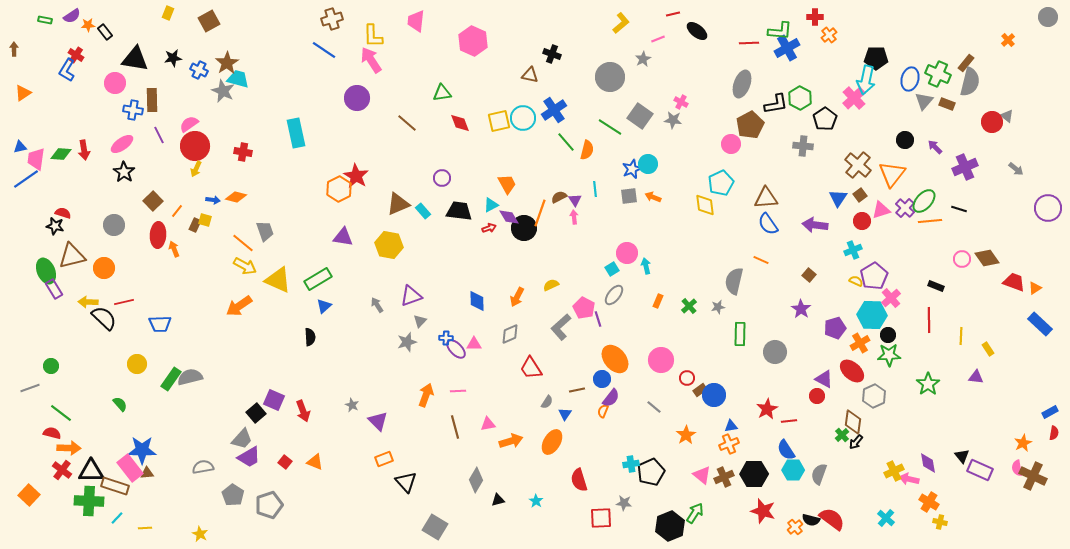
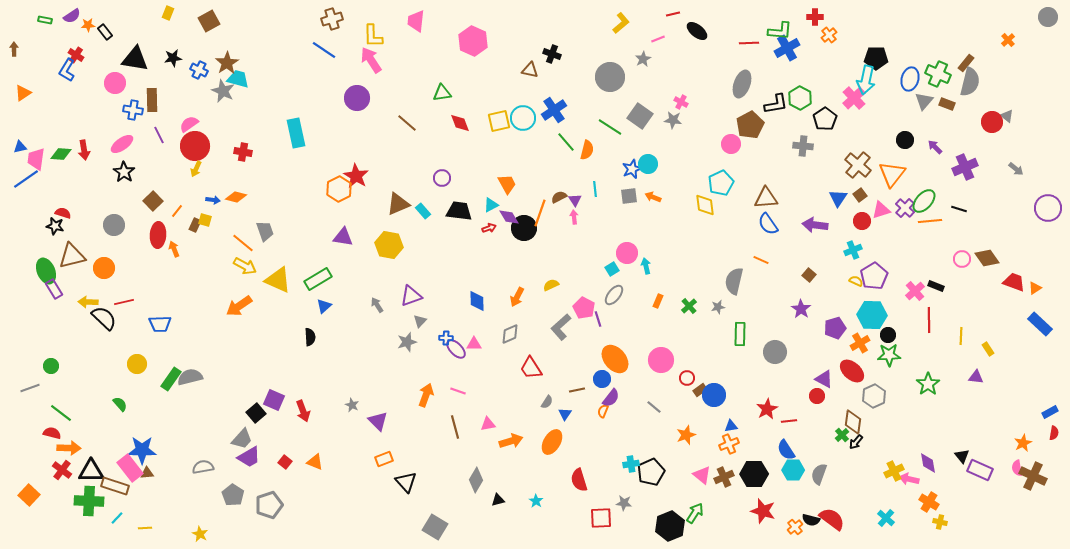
brown triangle at (530, 75): moved 5 px up
pink cross at (891, 298): moved 24 px right, 7 px up
pink line at (458, 391): rotated 21 degrees clockwise
orange star at (686, 435): rotated 12 degrees clockwise
